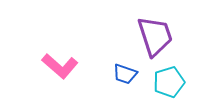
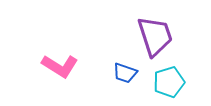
pink L-shape: rotated 9 degrees counterclockwise
blue trapezoid: moved 1 px up
